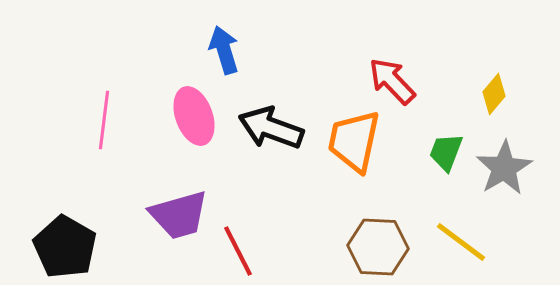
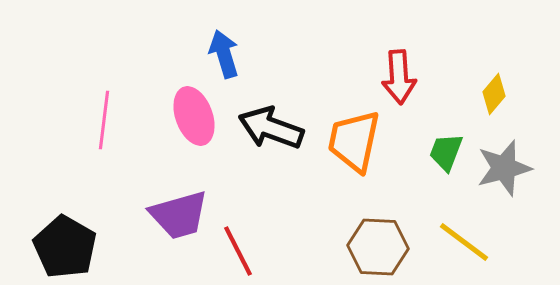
blue arrow: moved 4 px down
red arrow: moved 7 px right, 4 px up; rotated 140 degrees counterclockwise
gray star: rotated 16 degrees clockwise
yellow line: moved 3 px right
